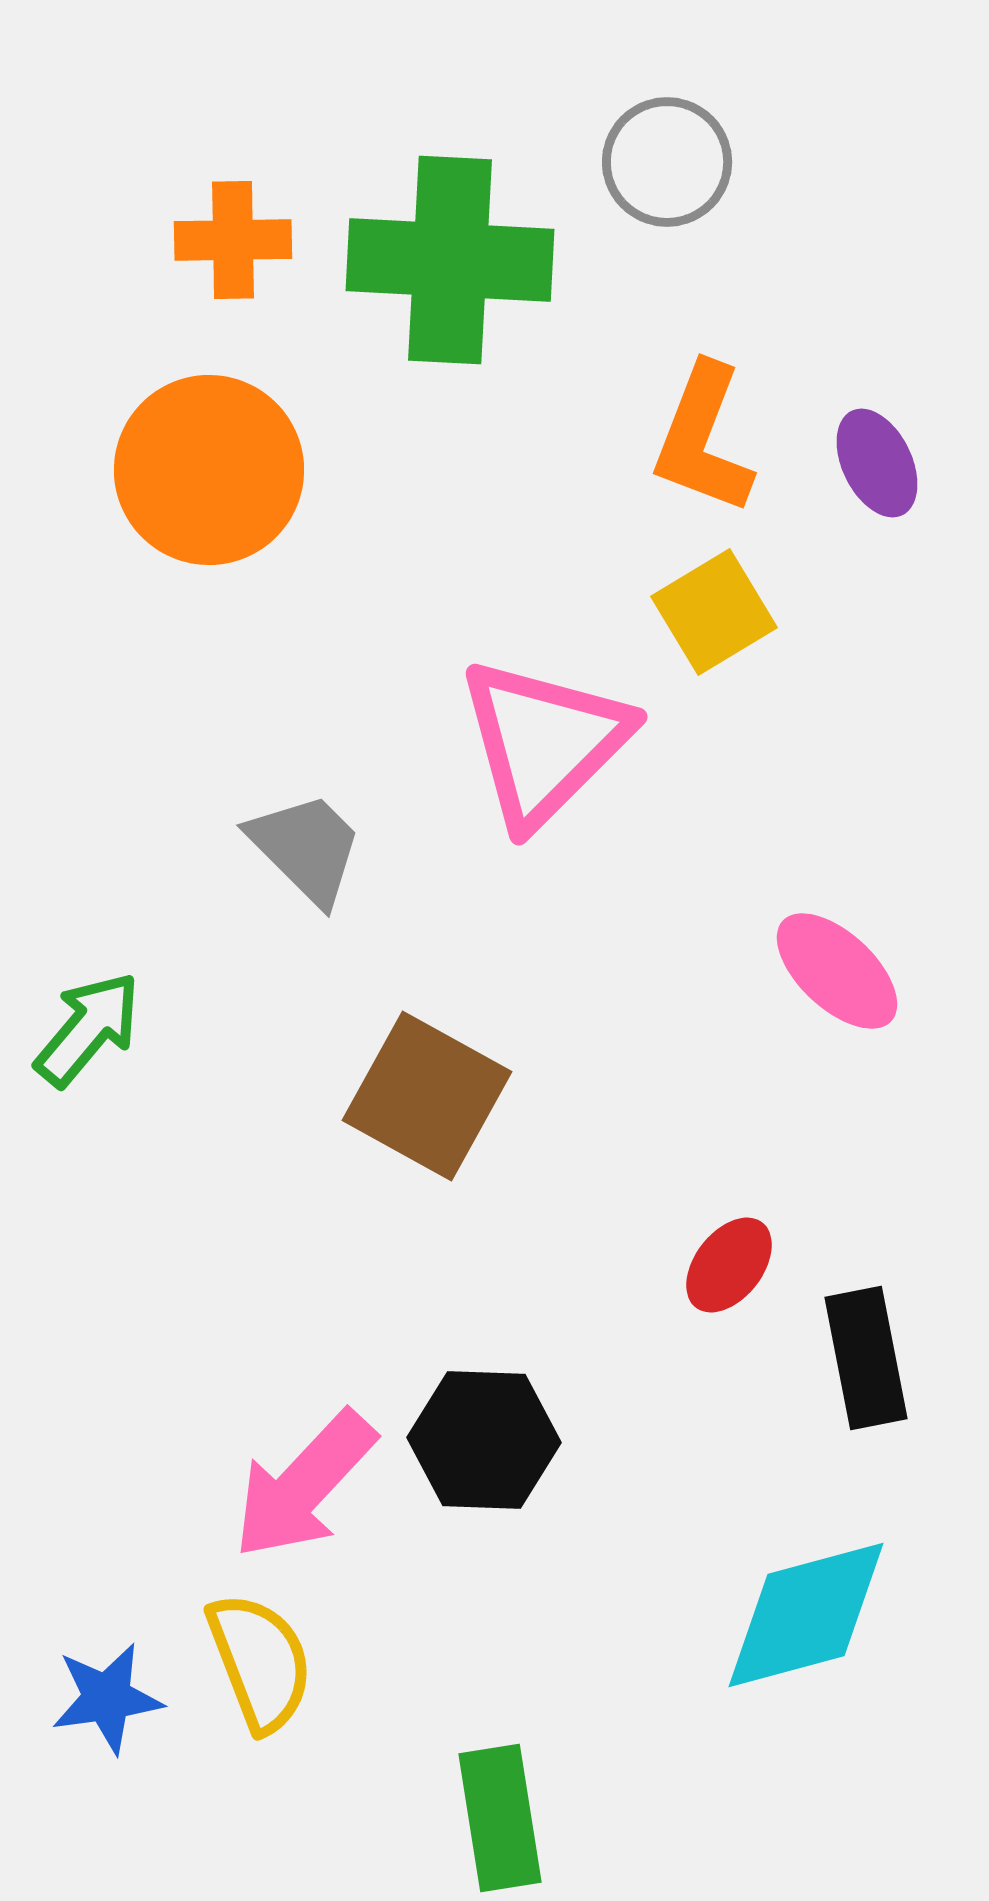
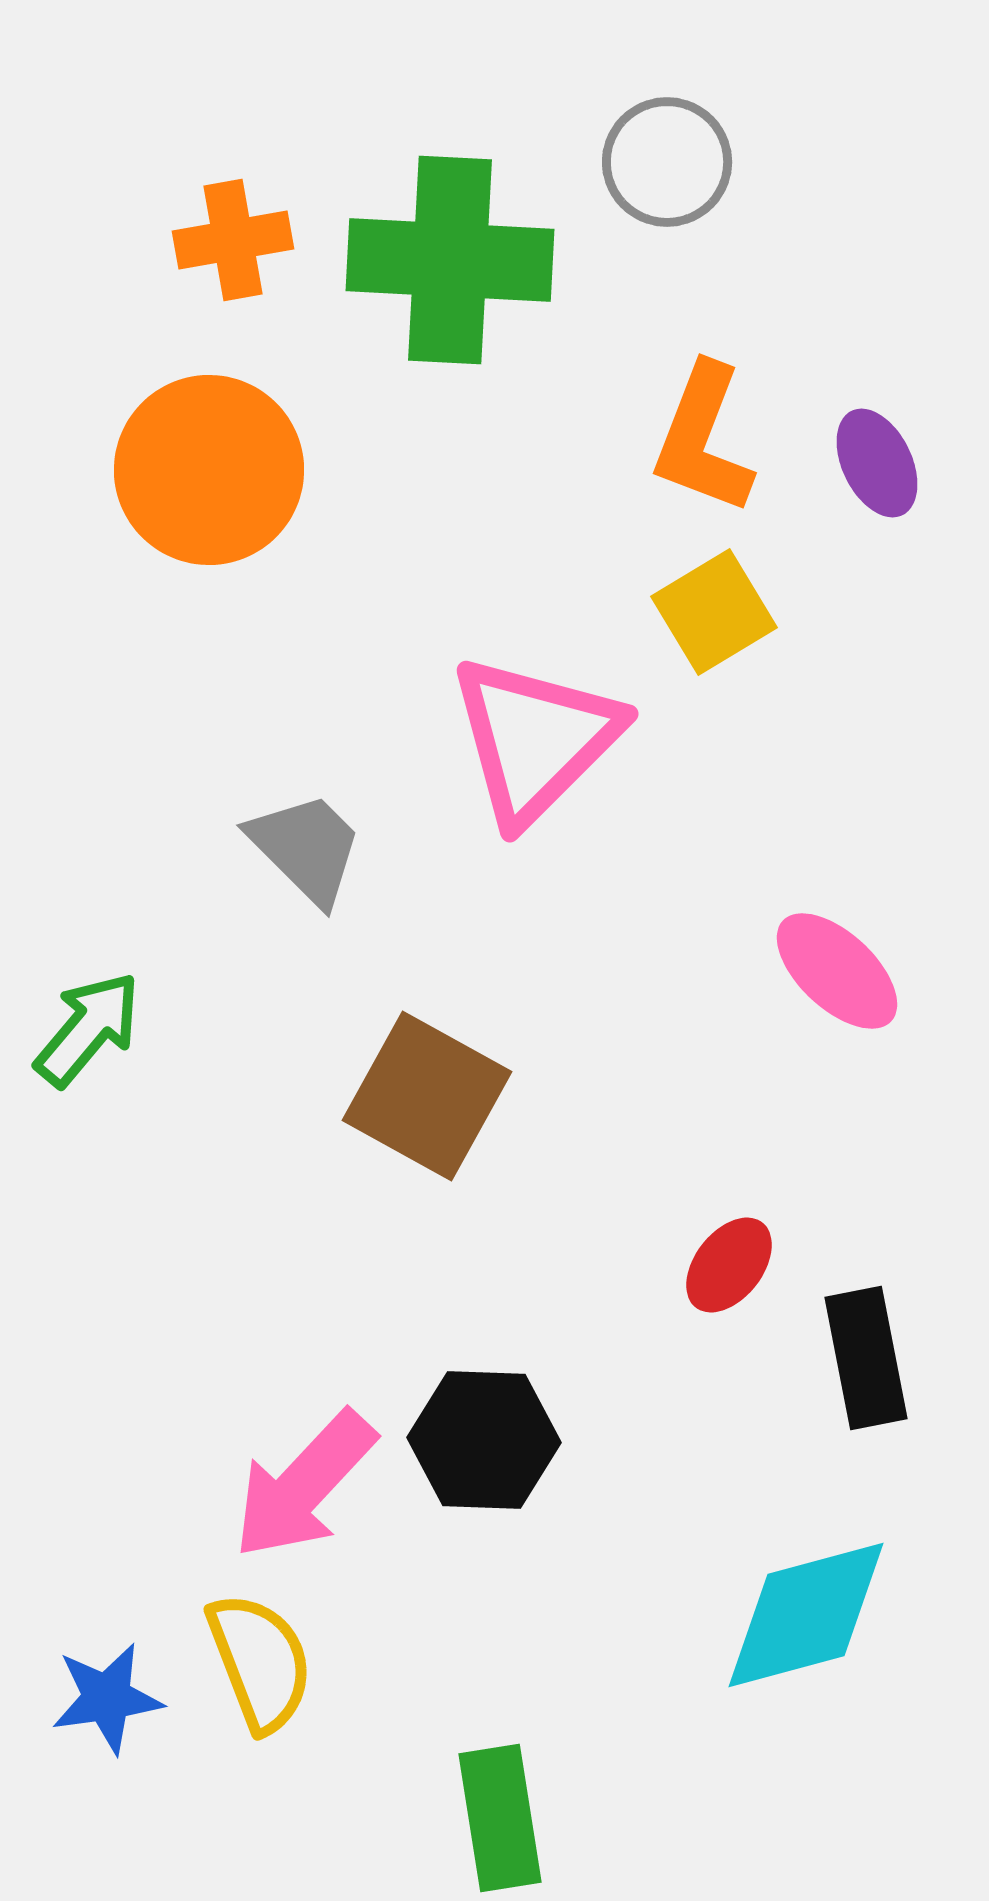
orange cross: rotated 9 degrees counterclockwise
pink triangle: moved 9 px left, 3 px up
